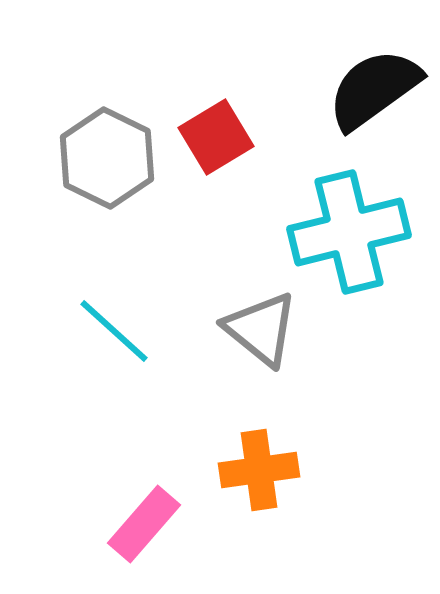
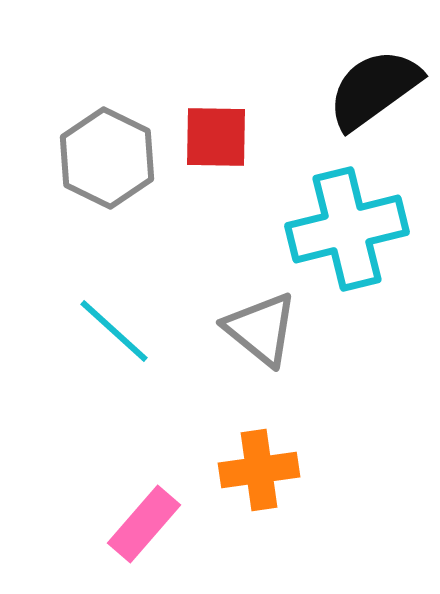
red square: rotated 32 degrees clockwise
cyan cross: moved 2 px left, 3 px up
